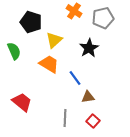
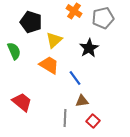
orange trapezoid: moved 1 px down
brown triangle: moved 6 px left, 4 px down
